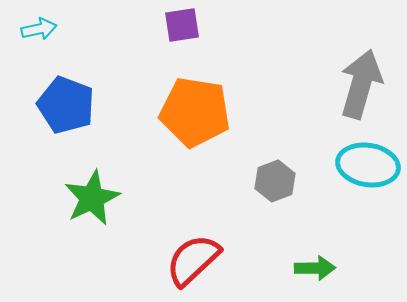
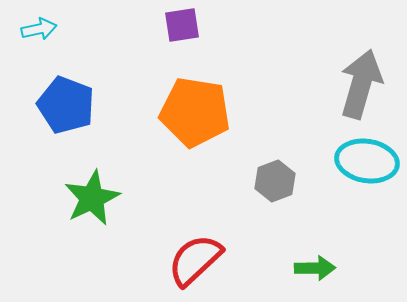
cyan ellipse: moved 1 px left, 4 px up
red semicircle: moved 2 px right
